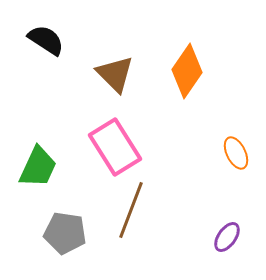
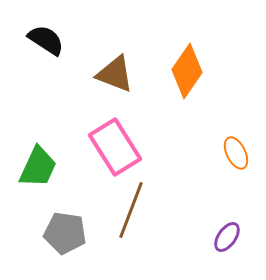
brown triangle: rotated 24 degrees counterclockwise
